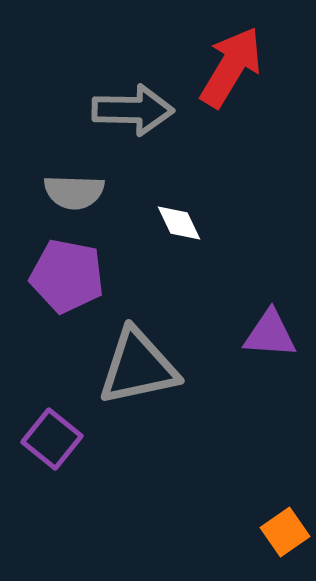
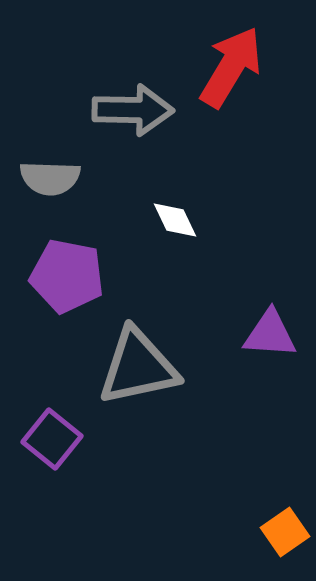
gray semicircle: moved 24 px left, 14 px up
white diamond: moved 4 px left, 3 px up
